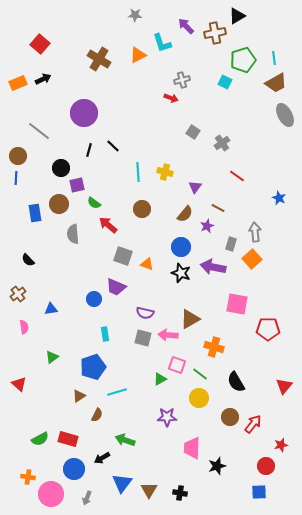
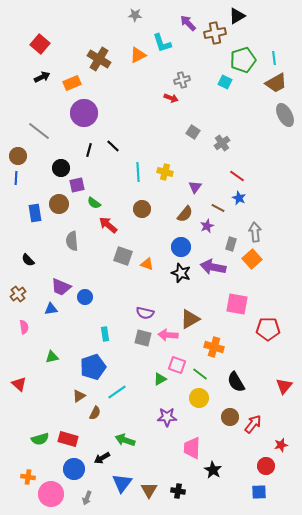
purple arrow at (186, 26): moved 2 px right, 3 px up
black arrow at (43, 79): moved 1 px left, 2 px up
orange rectangle at (18, 83): moved 54 px right
blue star at (279, 198): moved 40 px left
gray semicircle at (73, 234): moved 1 px left, 7 px down
purple trapezoid at (116, 287): moved 55 px left
blue circle at (94, 299): moved 9 px left, 2 px up
green triangle at (52, 357): rotated 24 degrees clockwise
cyan line at (117, 392): rotated 18 degrees counterclockwise
brown semicircle at (97, 415): moved 2 px left, 2 px up
green semicircle at (40, 439): rotated 12 degrees clockwise
black star at (217, 466): moved 4 px left, 4 px down; rotated 24 degrees counterclockwise
black cross at (180, 493): moved 2 px left, 2 px up
